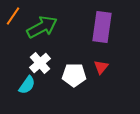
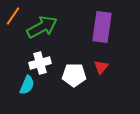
white cross: rotated 25 degrees clockwise
cyan semicircle: rotated 12 degrees counterclockwise
